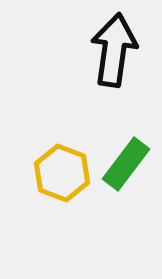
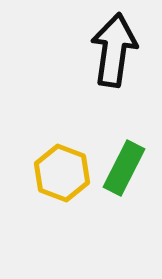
green rectangle: moved 2 px left, 4 px down; rotated 10 degrees counterclockwise
